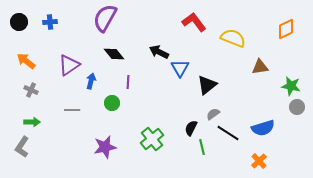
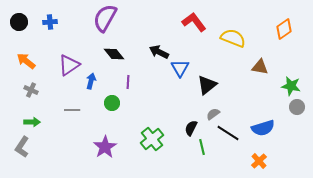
orange diamond: moved 2 px left; rotated 10 degrees counterclockwise
brown triangle: rotated 18 degrees clockwise
purple star: rotated 20 degrees counterclockwise
